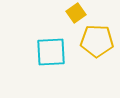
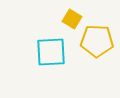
yellow square: moved 4 px left, 6 px down; rotated 24 degrees counterclockwise
